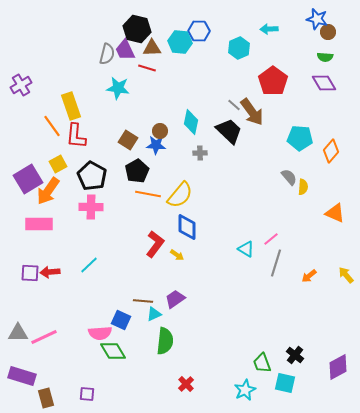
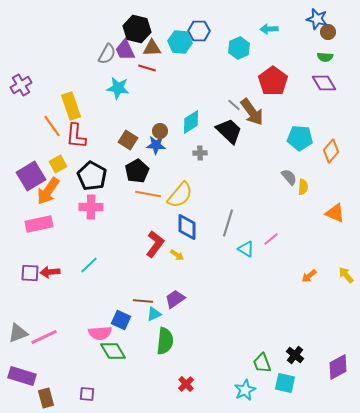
gray semicircle at (107, 54): rotated 15 degrees clockwise
cyan diamond at (191, 122): rotated 45 degrees clockwise
purple square at (28, 179): moved 3 px right, 3 px up
pink rectangle at (39, 224): rotated 12 degrees counterclockwise
gray line at (276, 263): moved 48 px left, 40 px up
gray triangle at (18, 333): rotated 20 degrees counterclockwise
